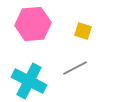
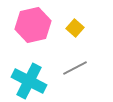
pink hexagon: moved 1 px down; rotated 8 degrees counterclockwise
yellow square: moved 8 px left, 3 px up; rotated 24 degrees clockwise
